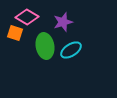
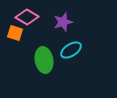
green ellipse: moved 1 px left, 14 px down
